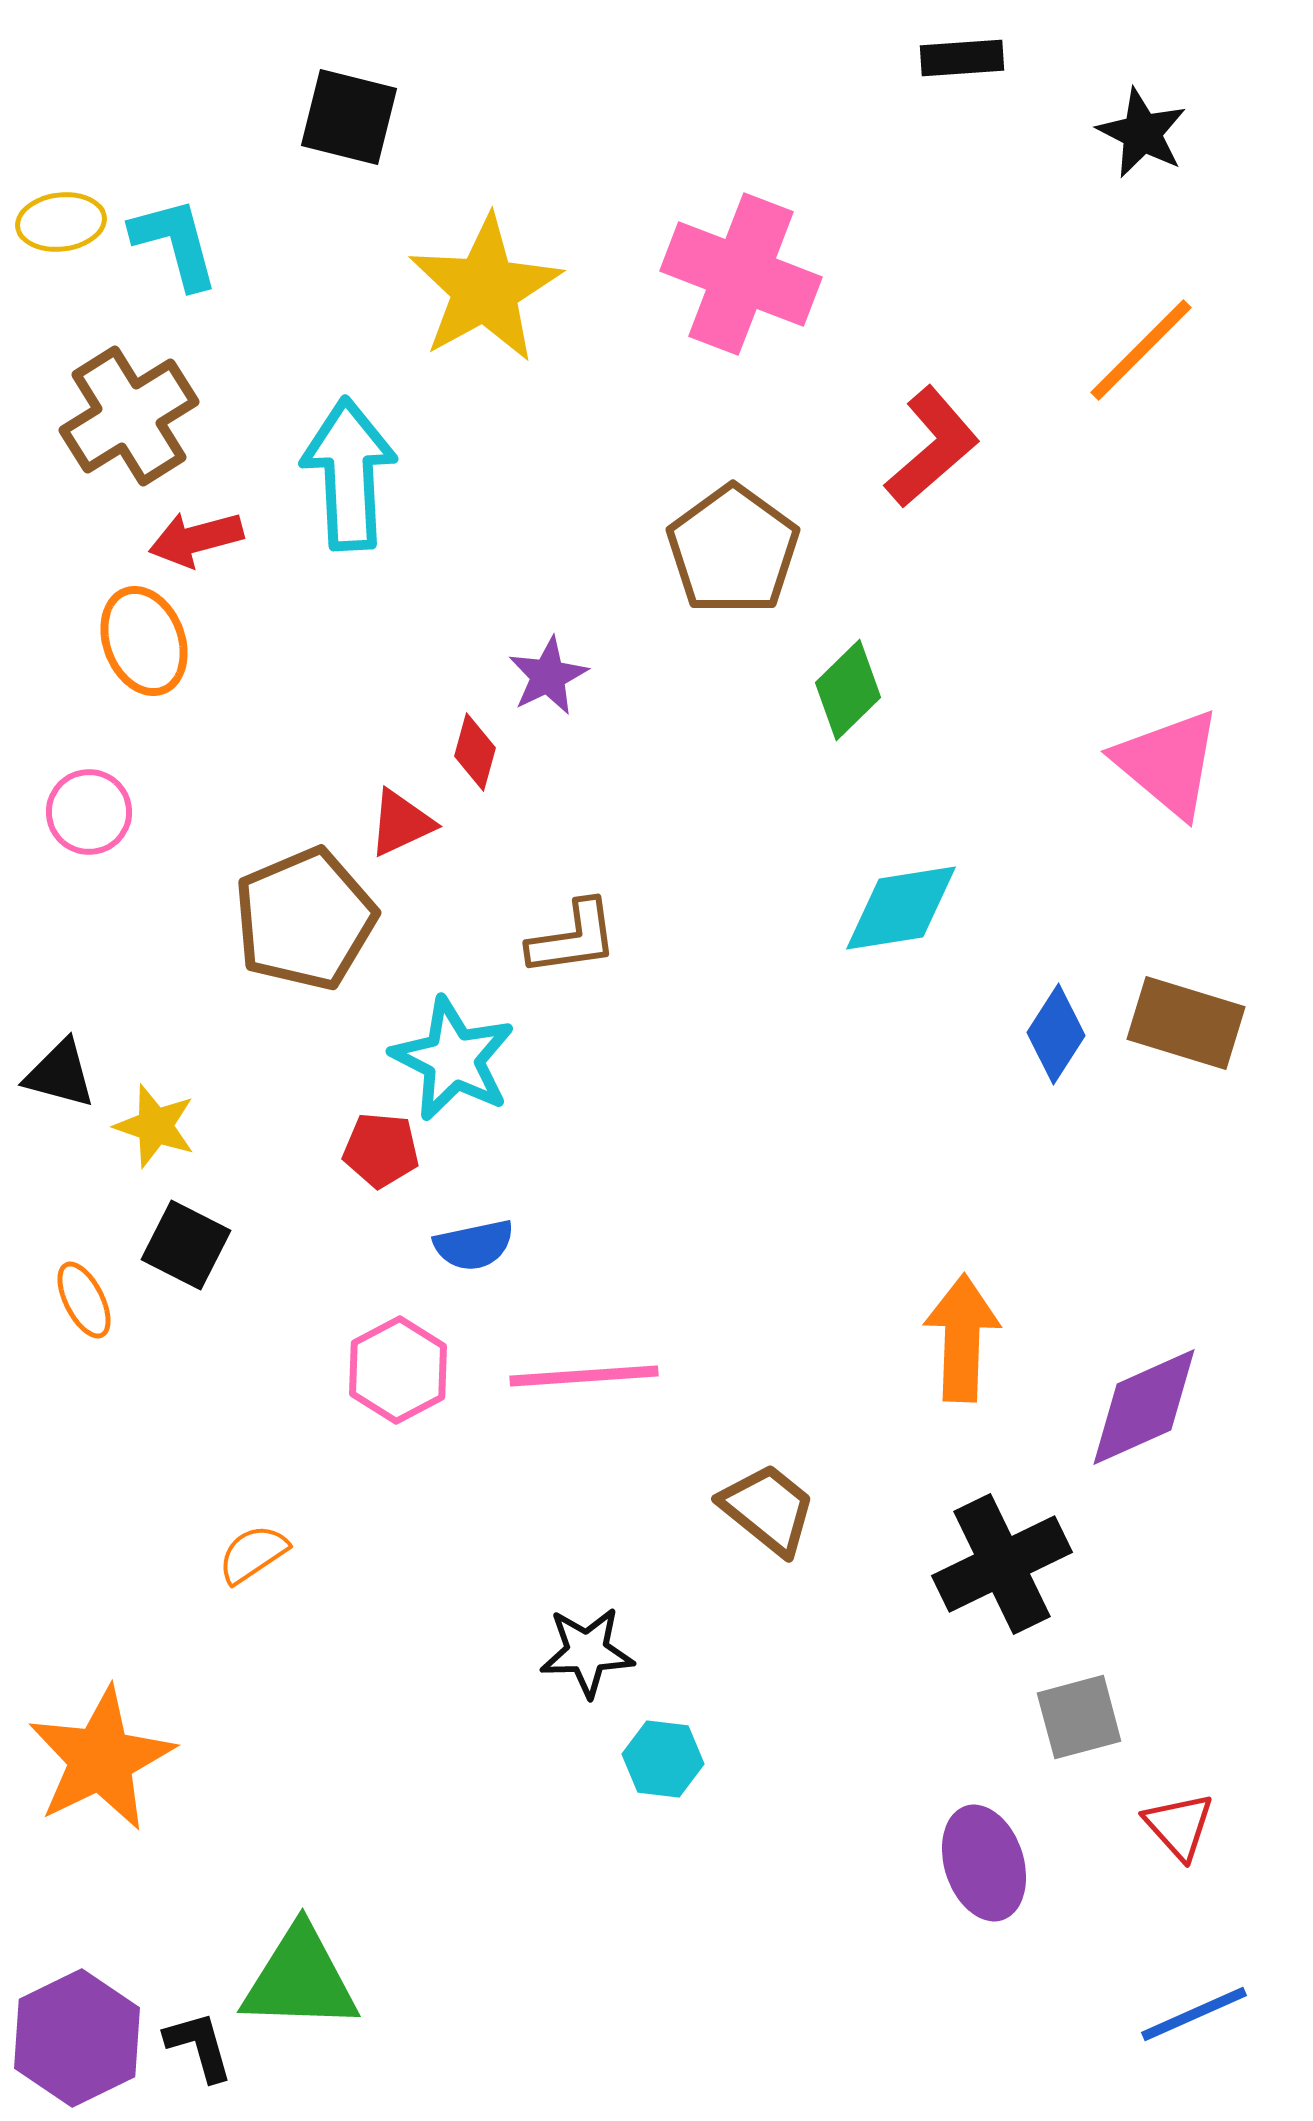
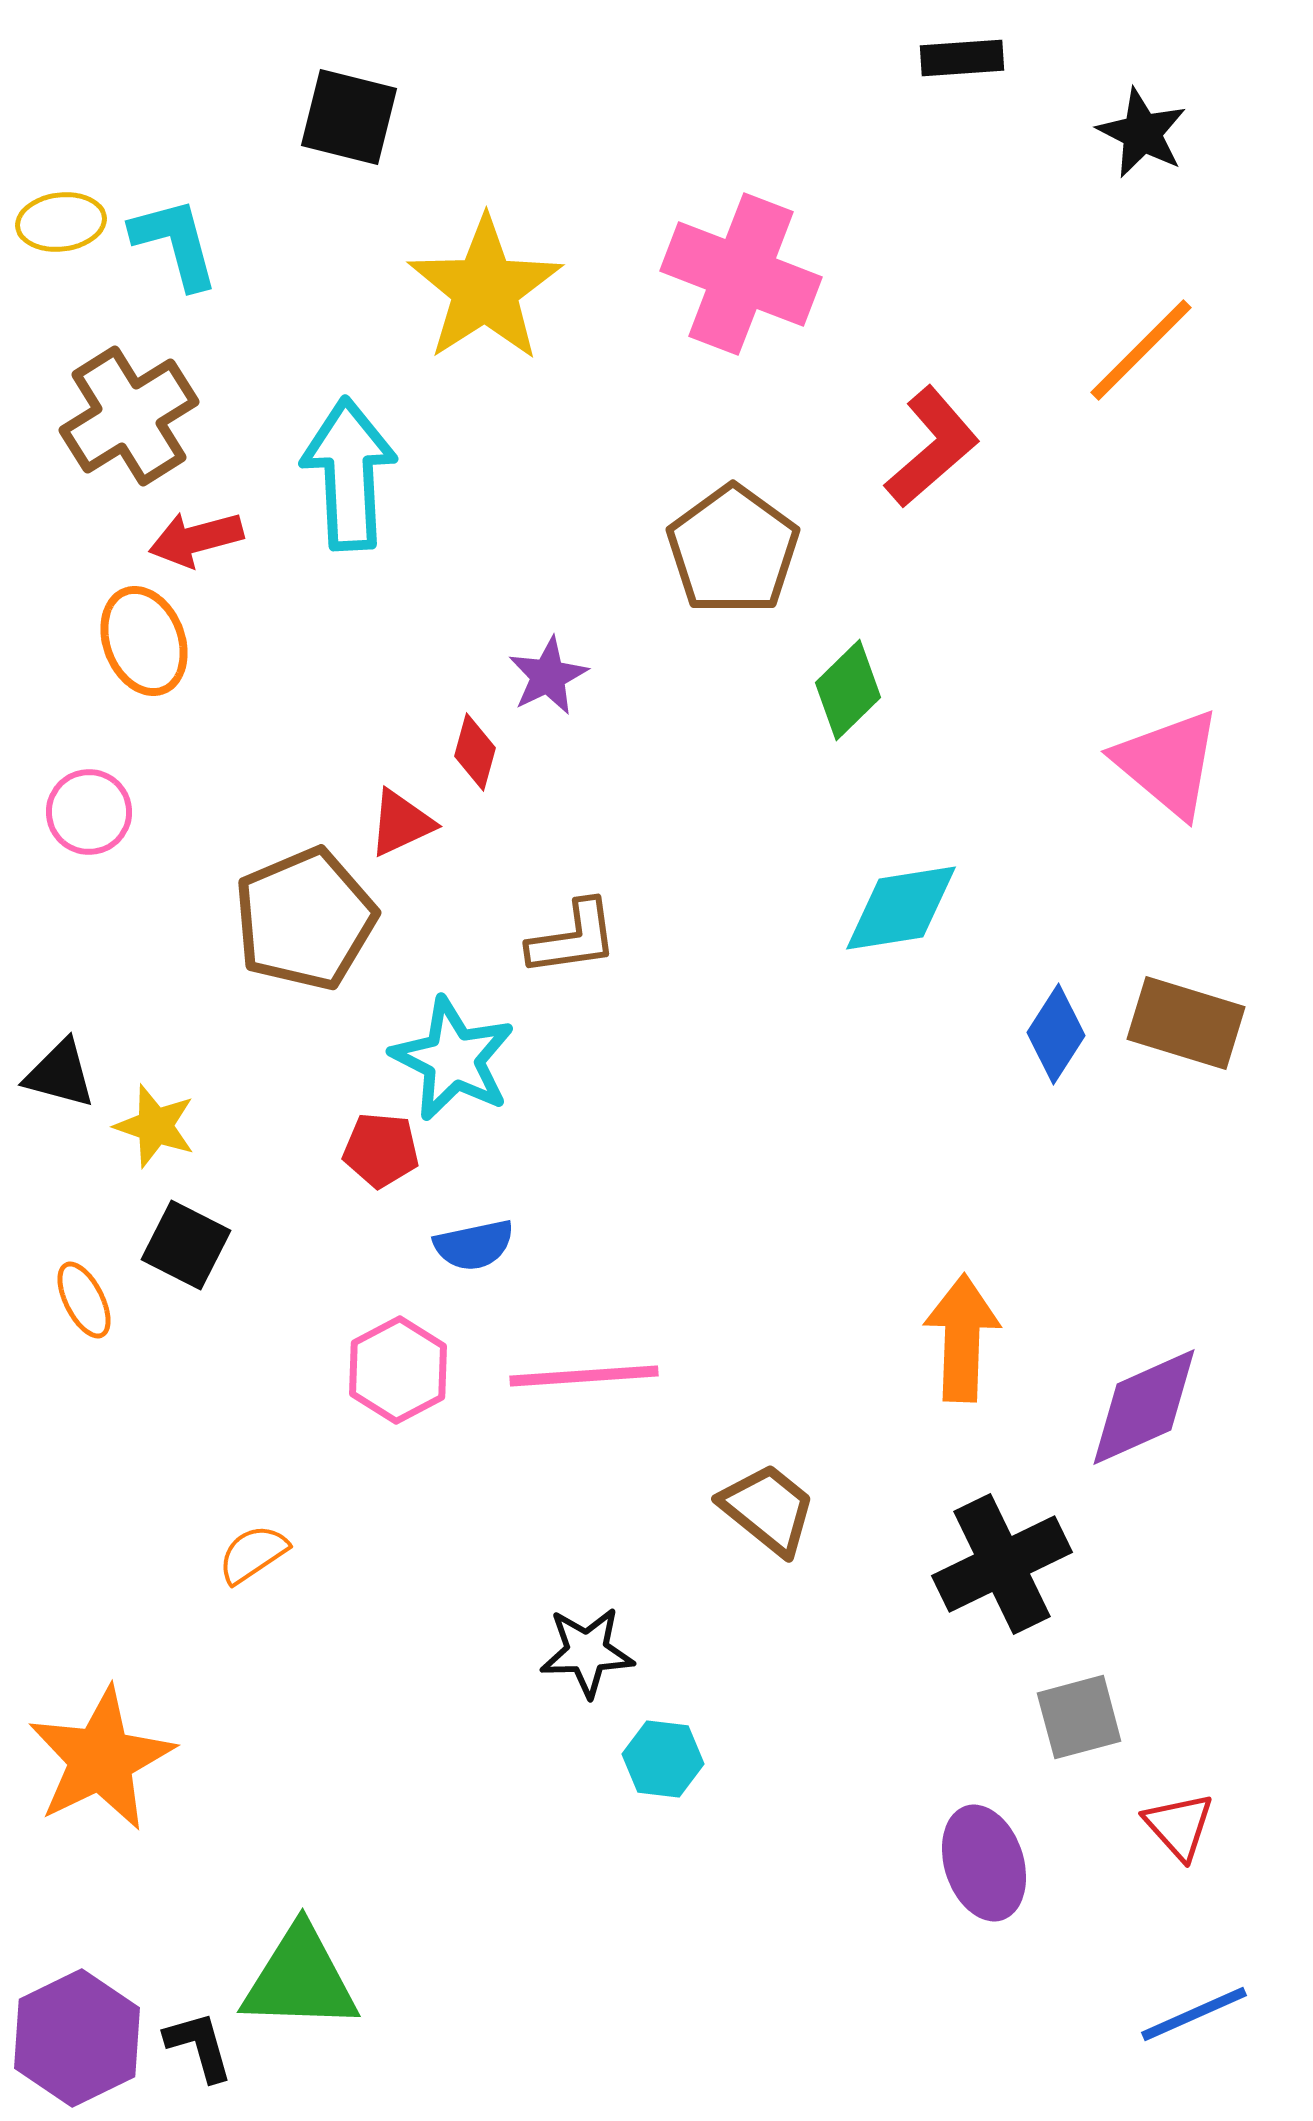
yellow star at (485, 289): rotated 4 degrees counterclockwise
